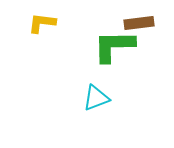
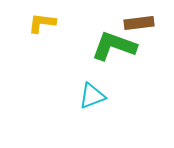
green L-shape: rotated 21 degrees clockwise
cyan triangle: moved 4 px left, 2 px up
